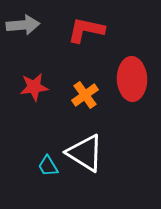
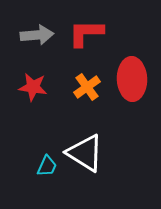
gray arrow: moved 14 px right, 10 px down
red L-shape: moved 3 px down; rotated 12 degrees counterclockwise
red star: moved 1 px left; rotated 16 degrees clockwise
orange cross: moved 2 px right, 8 px up
cyan trapezoid: moved 1 px left; rotated 125 degrees counterclockwise
